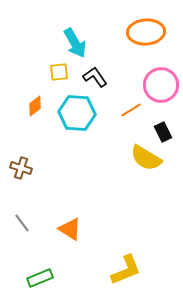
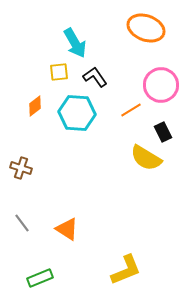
orange ellipse: moved 4 px up; rotated 24 degrees clockwise
orange triangle: moved 3 px left
